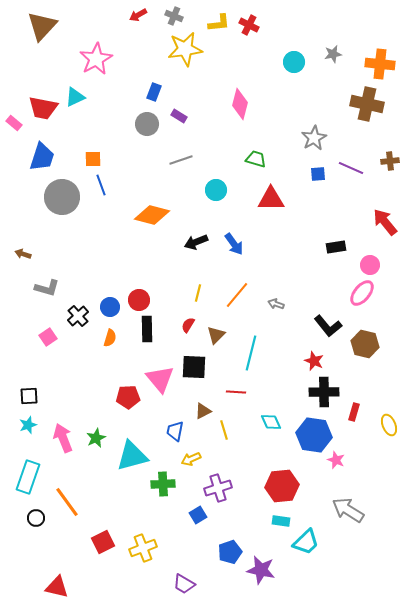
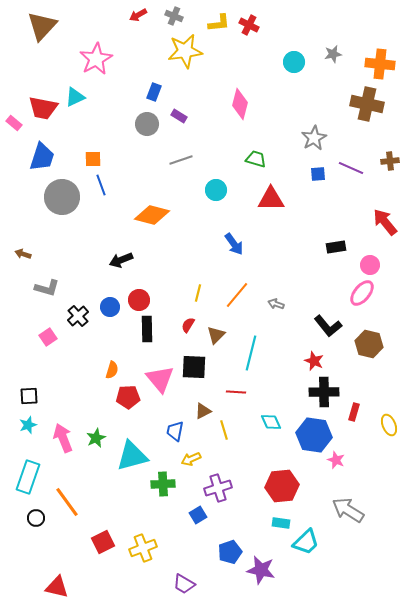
yellow star at (185, 49): moved 2 px down
black arrow at (196, 242): moved 75 px left, 18 px down
orange semicircle at (110, 338): moved 2 px right, 32 px down
brown hexagon at (365, 344): moved 4 px right
cyan rectangle at (281, 521): moved 2 px down
